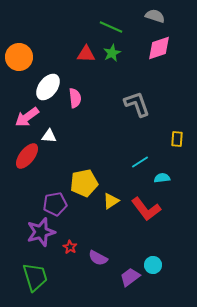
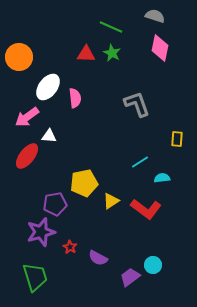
pink diamond: moved 1 px right; rotated 60 degrees counterclockwise
green star: rotated 18 degrees counterclockwise
red L-shape: rotated 16 degrees counterclockwise
